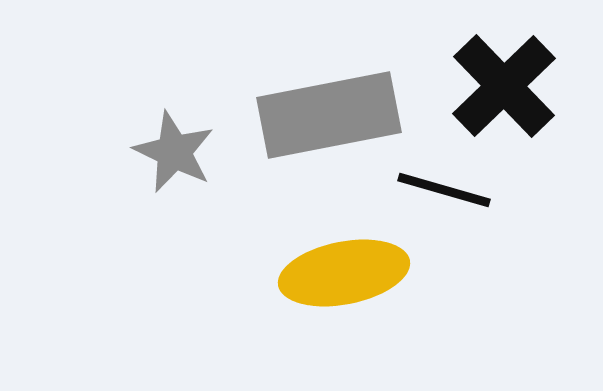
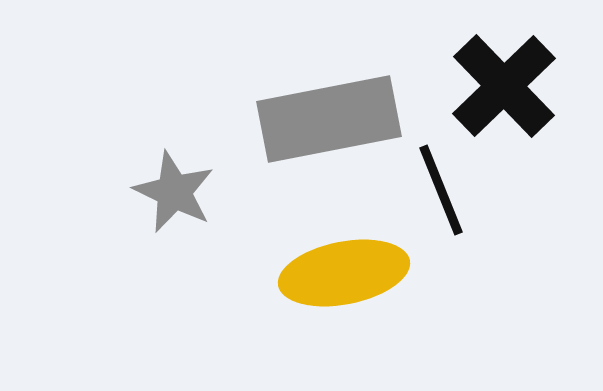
gray rectangle: moved 4 px down
gray star: moved 40 px down
black line: moved 3 px left; rotated 52 degrees clockwise
